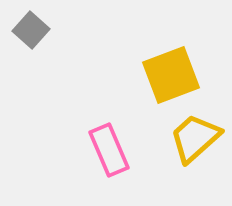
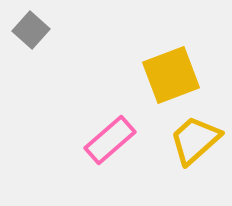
yellow trapezoid: moved 2 px down
pink rectangle: moved 1 px right, 10 px up; rotated 72 degrees clockwise
